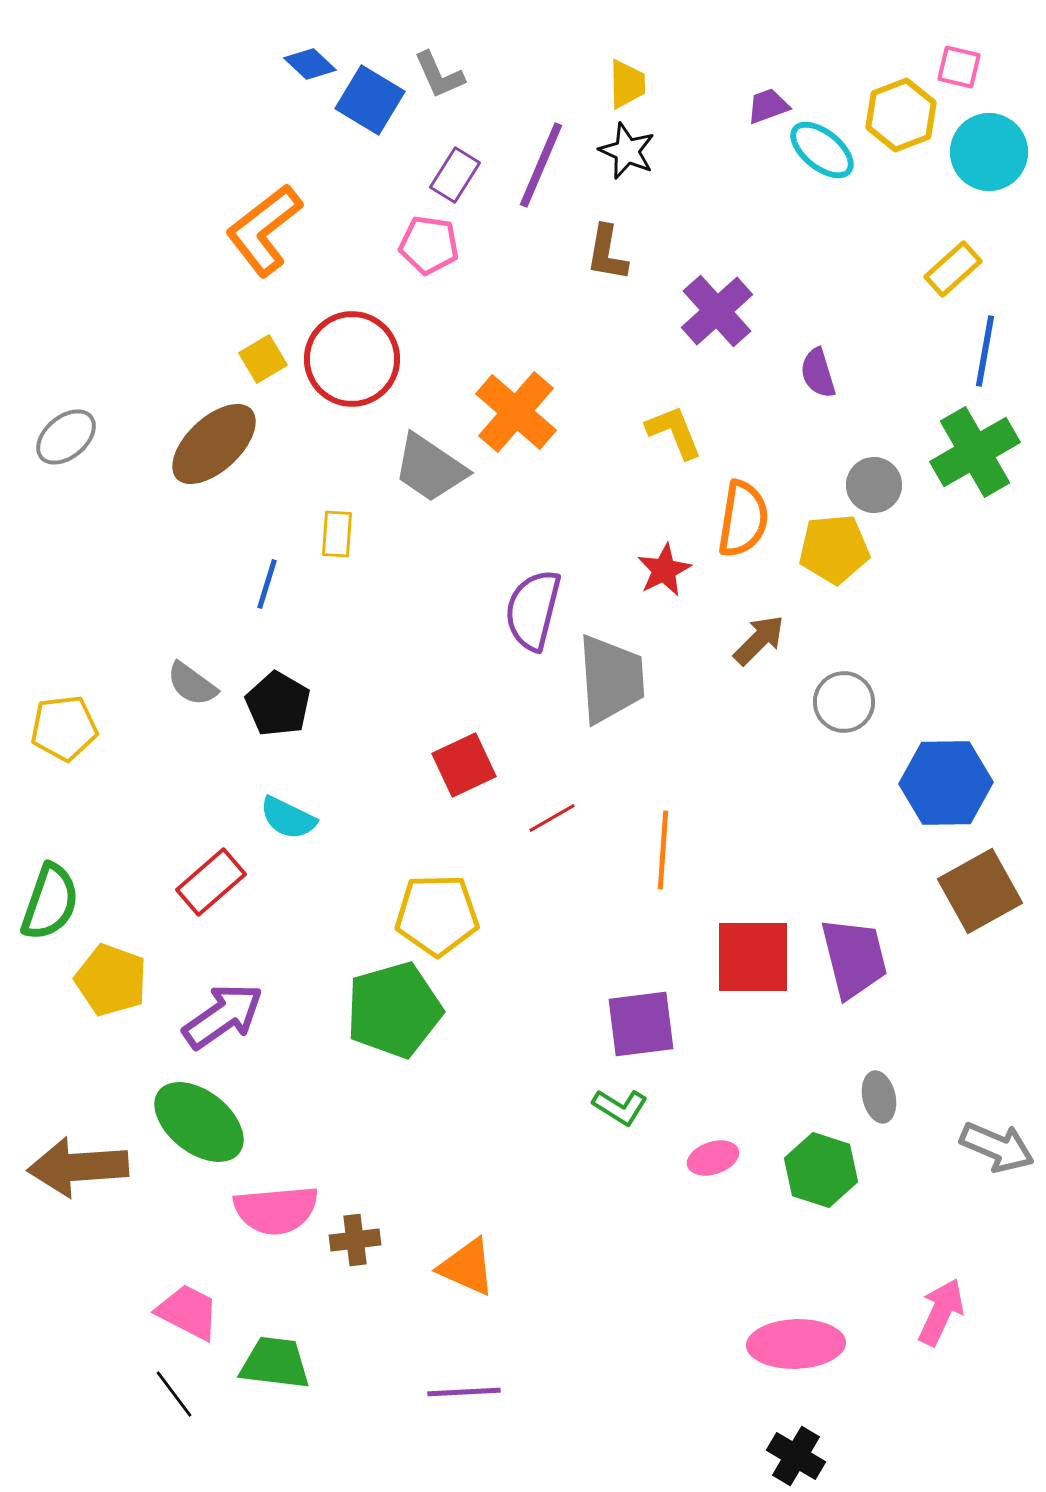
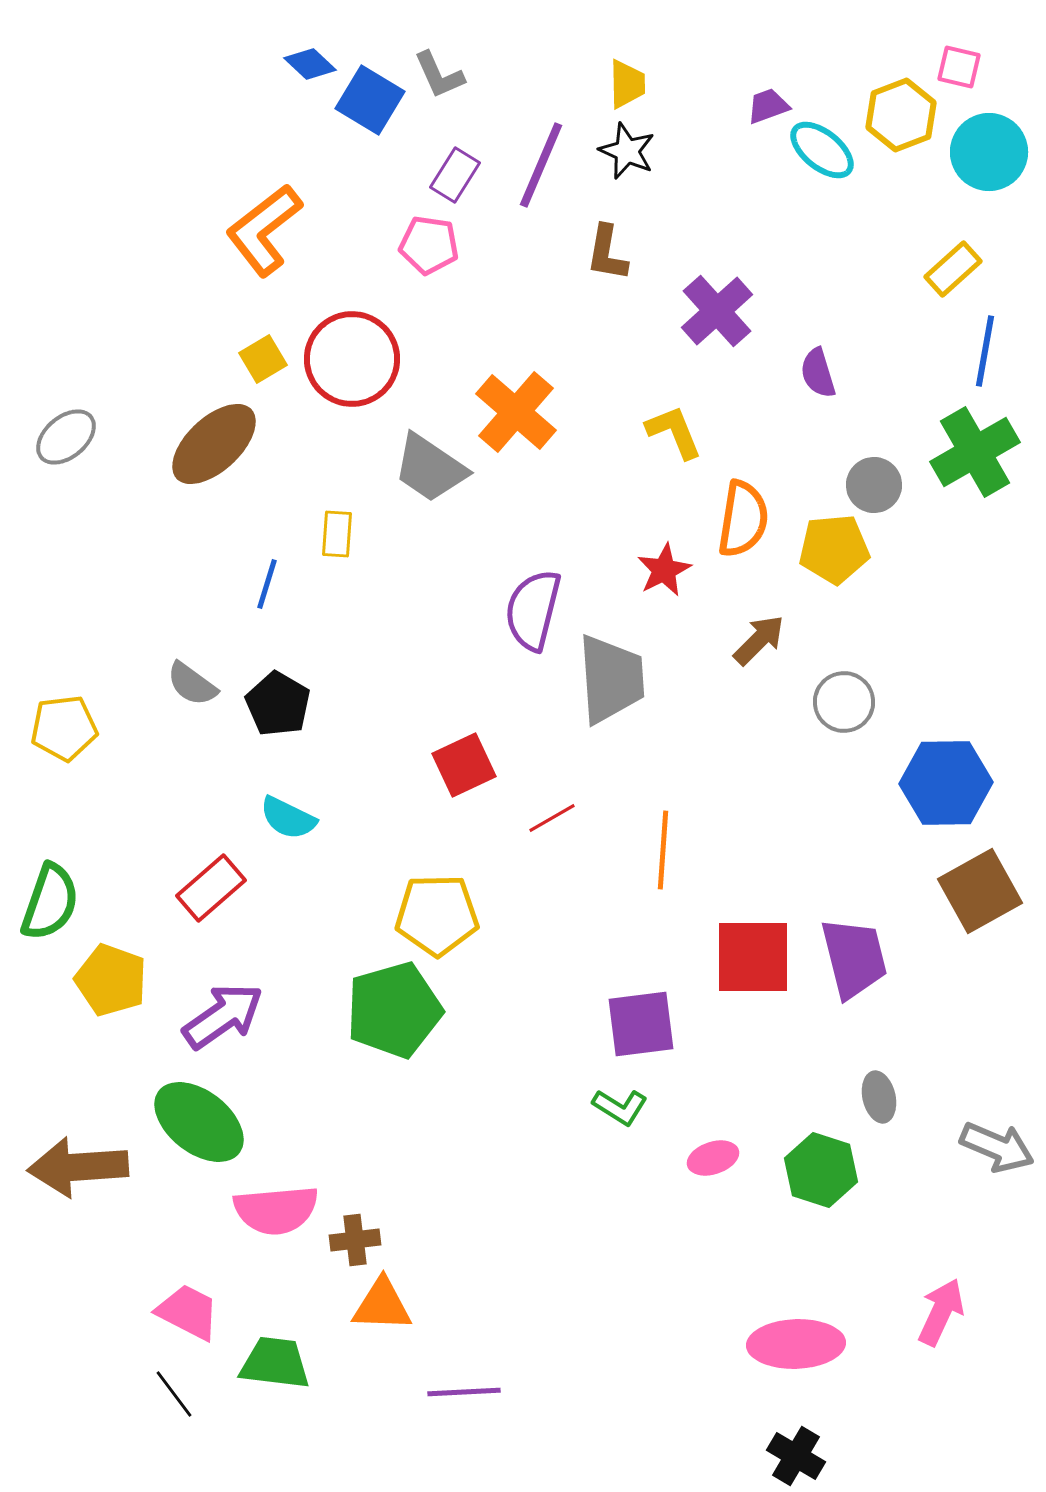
red rectangle at (211, 882): moved 6 px down
orange triangle at (467, 1267): moved 85 px left, 38 px down; rotated 22 degrees counterclockwise
